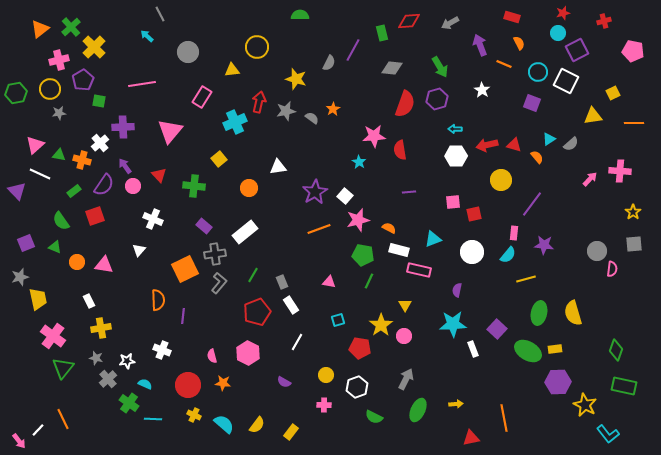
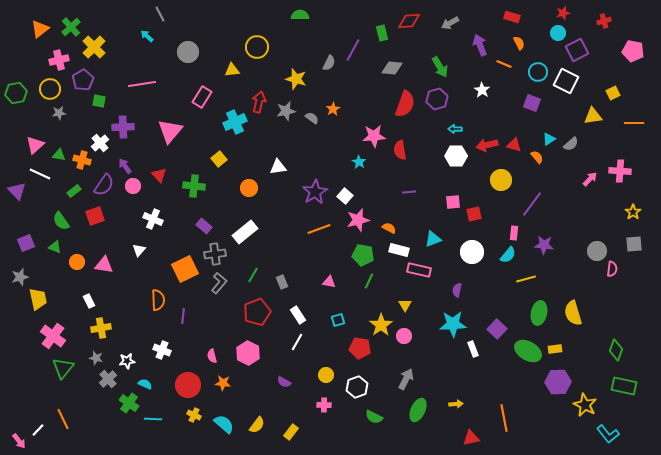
white rectangle at (291, 305): moved 7 px right, 10 px down
